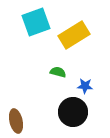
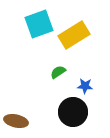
cyan square: moved 3 px right, 2 px down
green semicircle: rotated 49 degrees counterclockwise
brown ellipse: rotated 65 degrees counterclockwise
